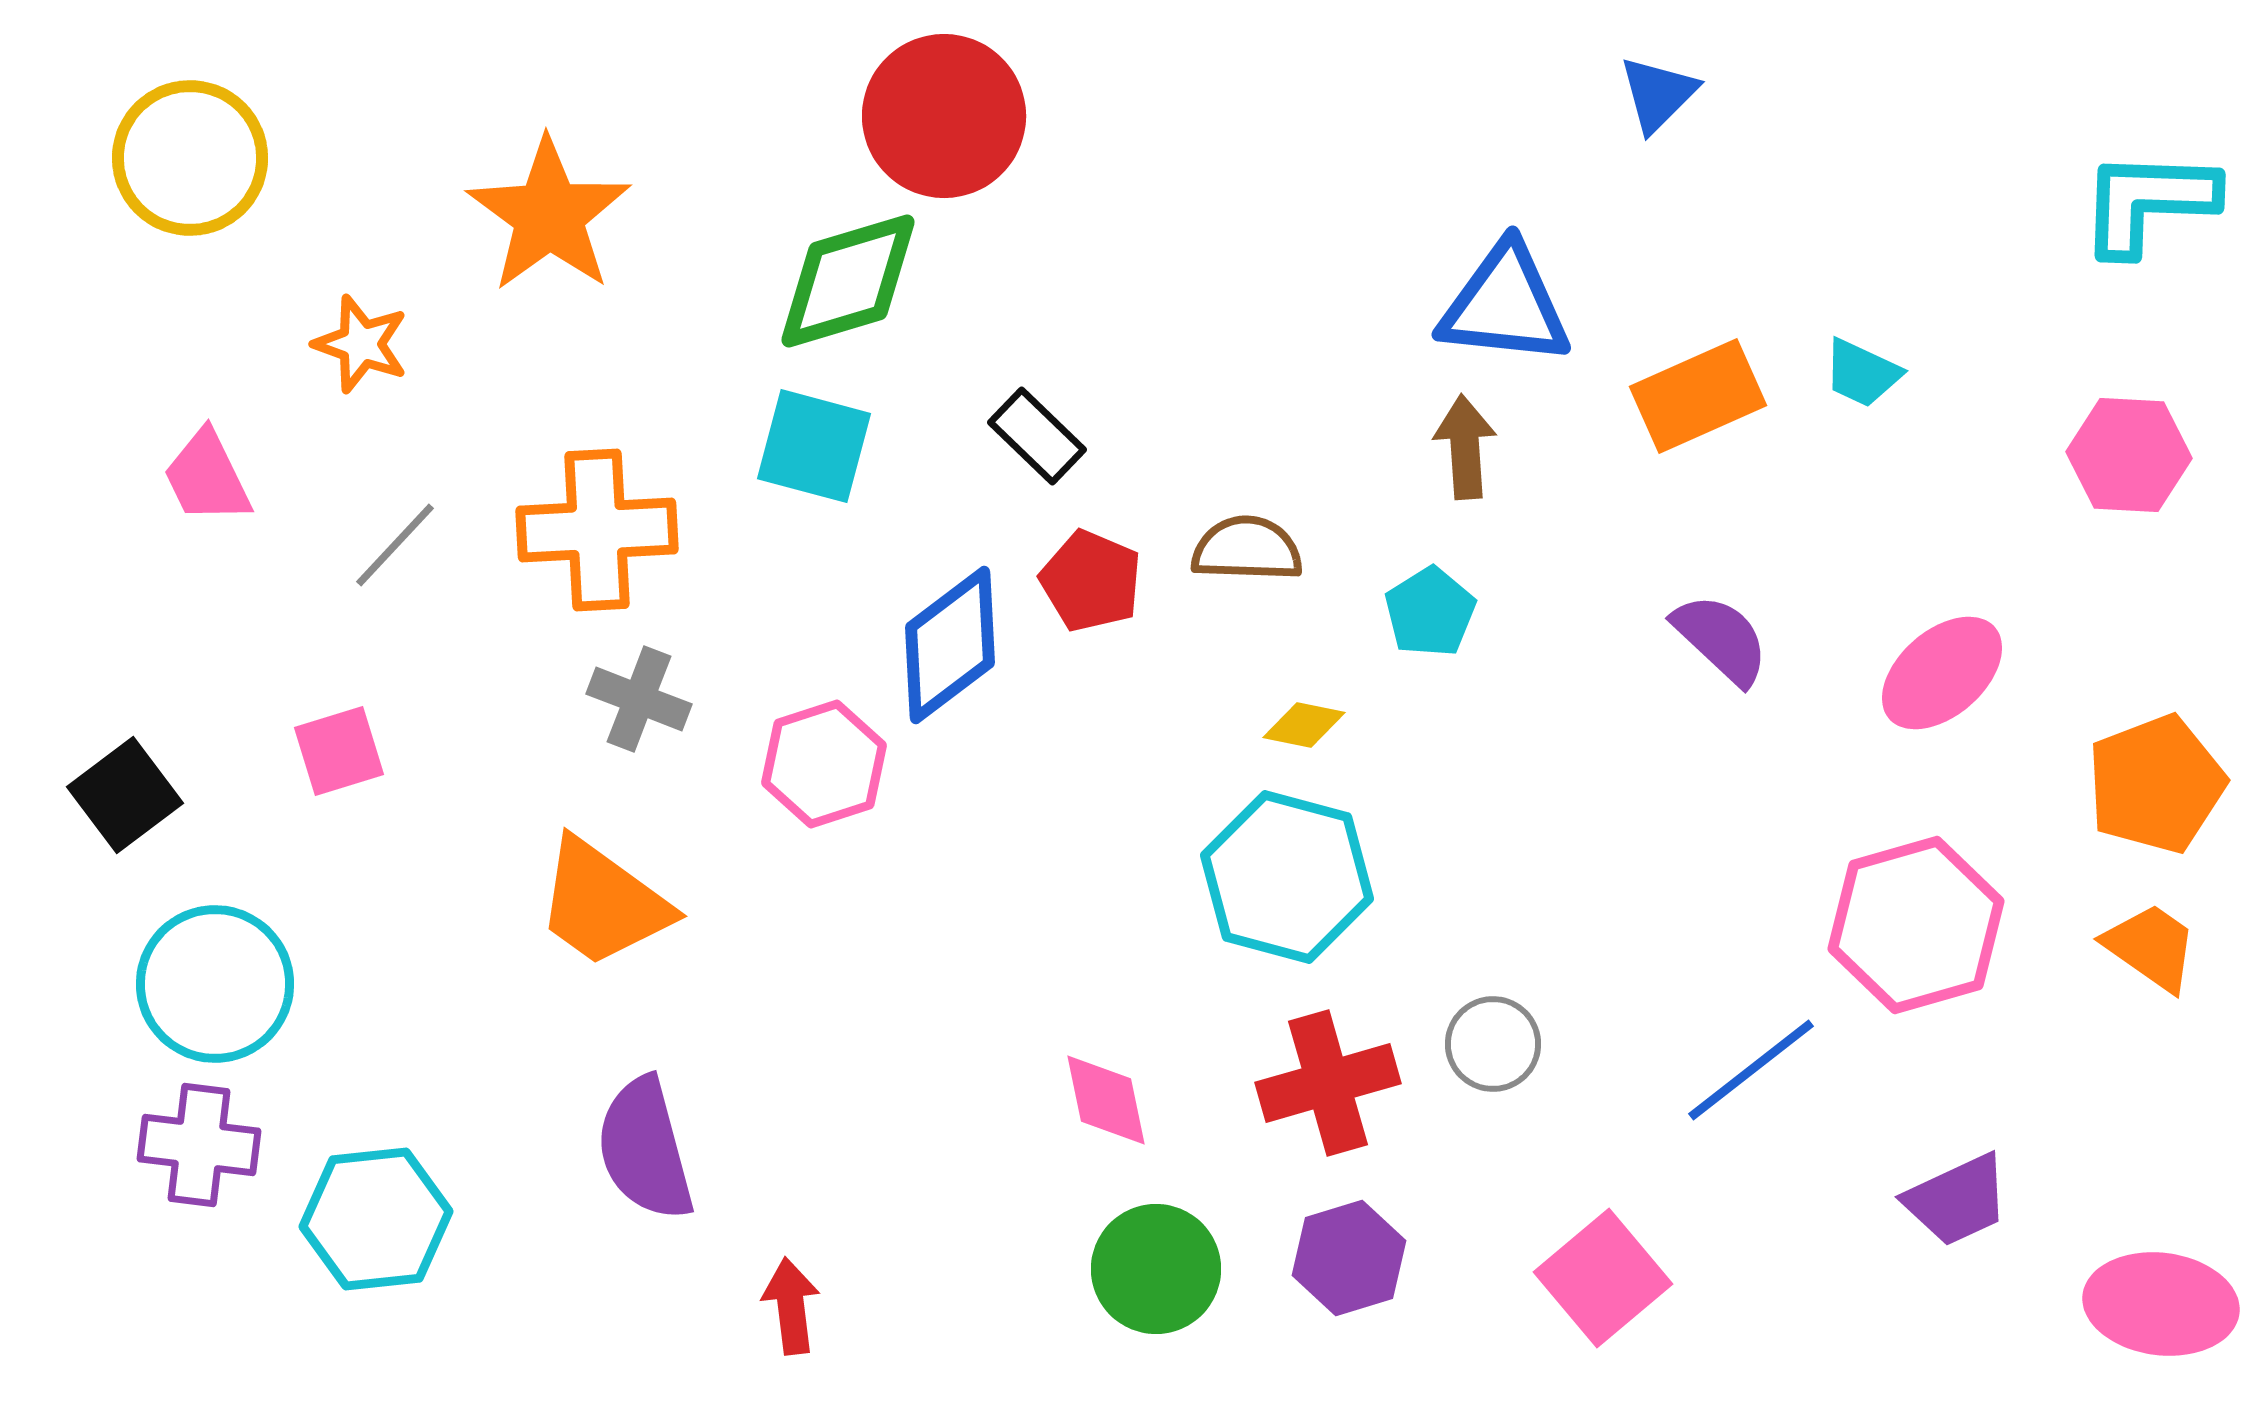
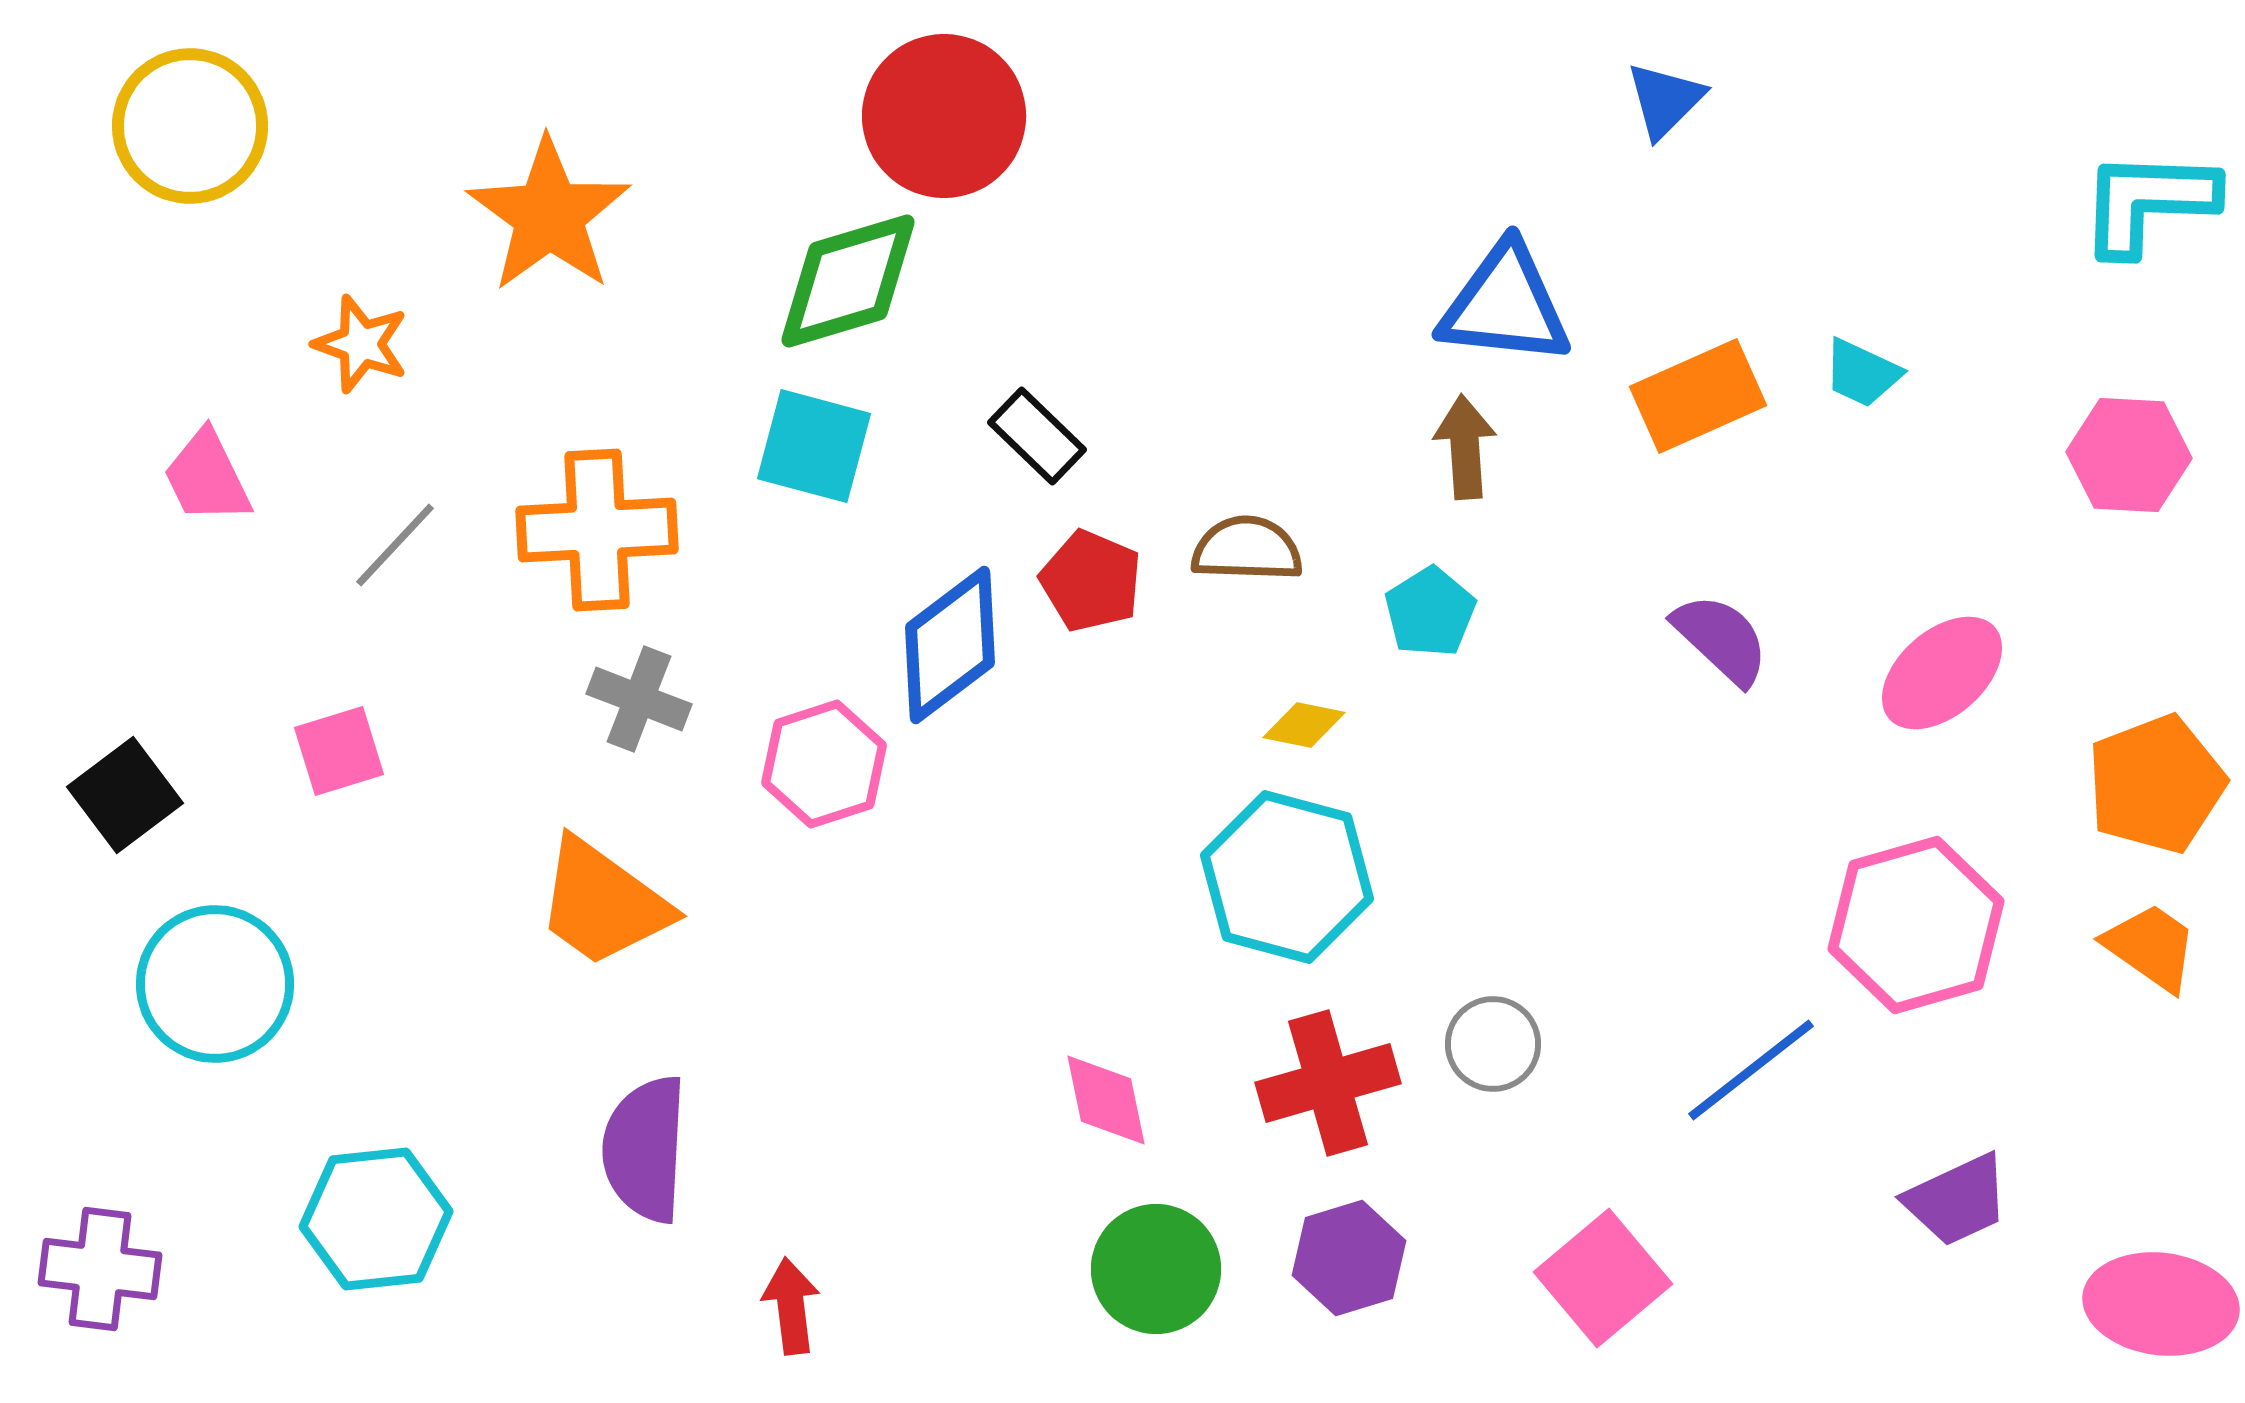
blue triangle at (1658, 94): moved 7 px right, 6 px down
yellow circle at (190, 158): moved 32 px up
purple cross at (199, 1145): moved 99 px left, 124 px down
purple semicircle at (645, 1149): rotated 18 degrees clockwise
